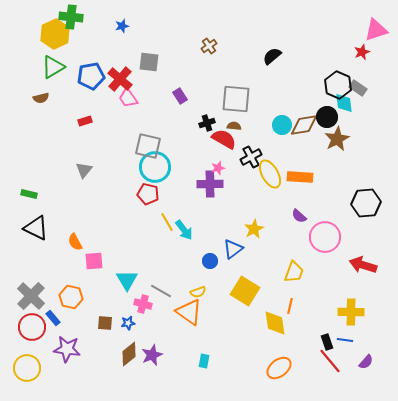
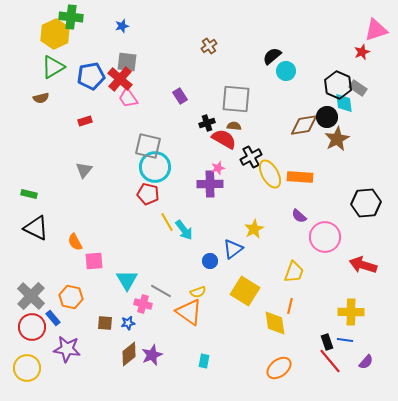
gray square at (149, 62): moved 22 px left
cyan circle at (282, 125): moved 4 px right, 54 px up
